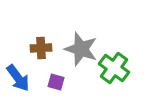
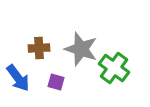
brown cross: moved 2 px left
